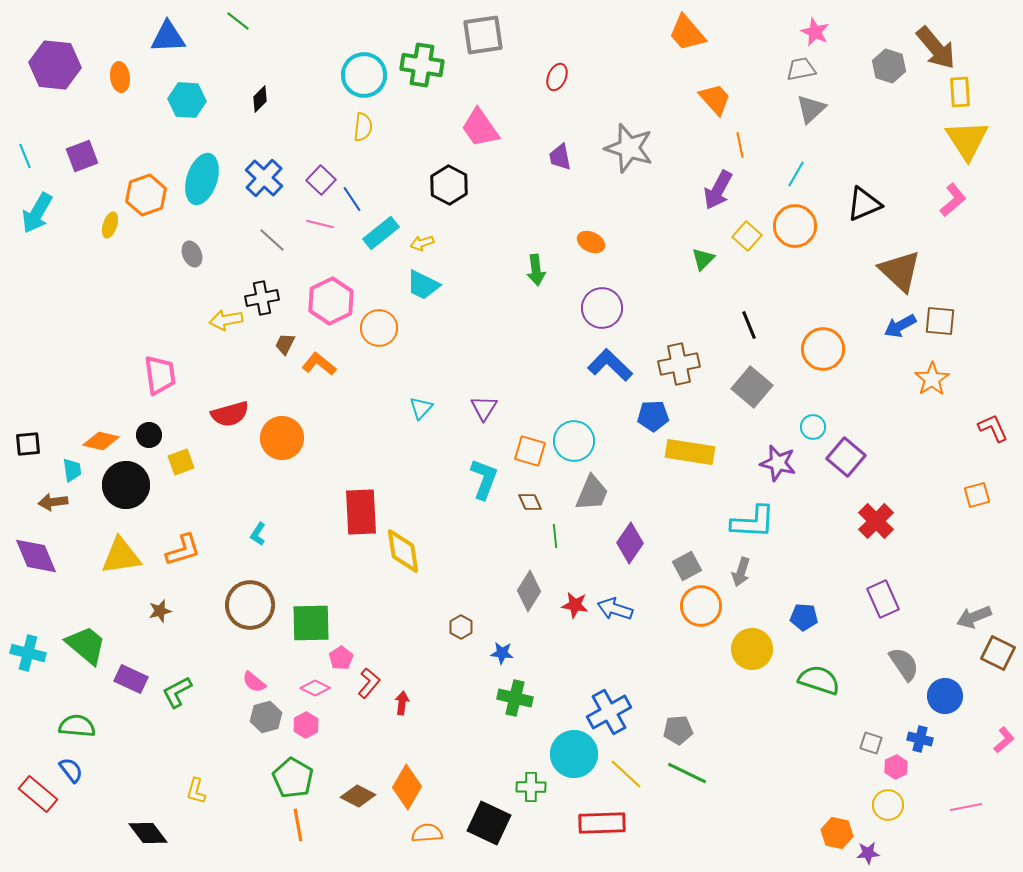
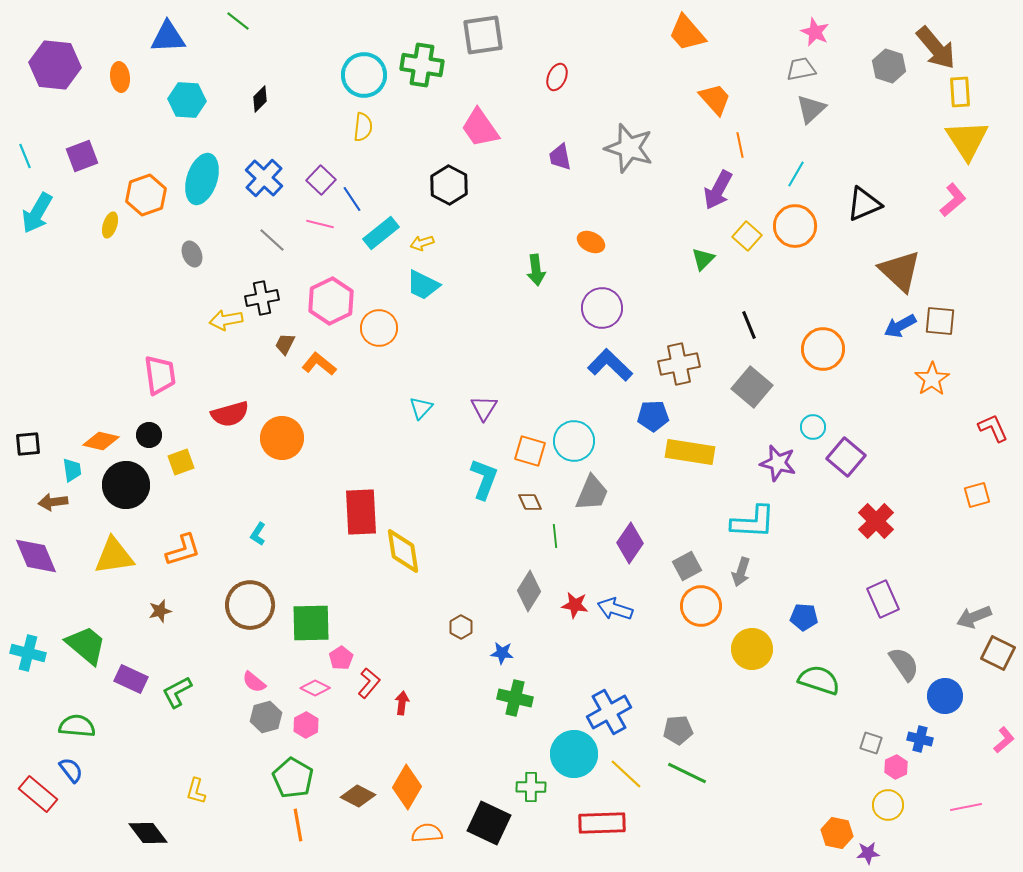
yellow triangle at (121, 556): moved 7 px left
